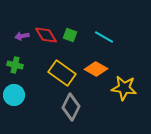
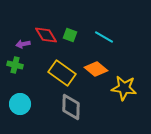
purple arrow: moved 1 px right, 8 px down
orange diamond: rotated 10 degrees clockwise
cyan circle: moved 6 px right, 9 px down
gray diamond: rotated 24 degrees counterclockwise
